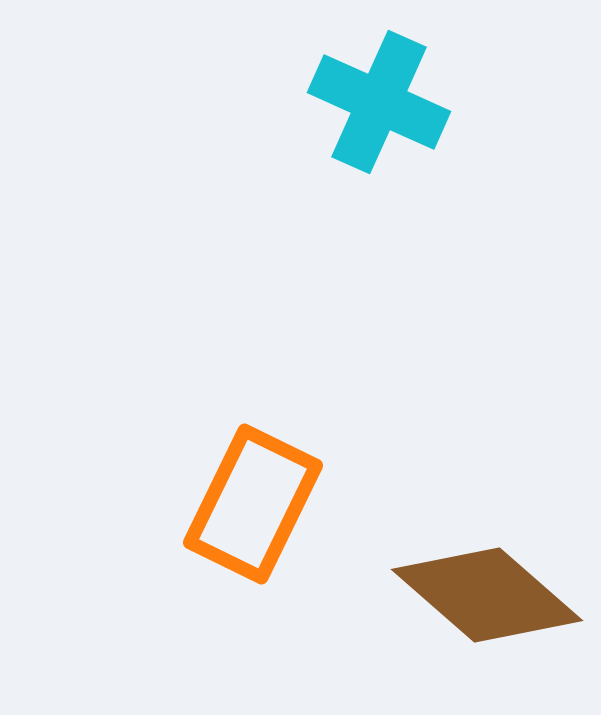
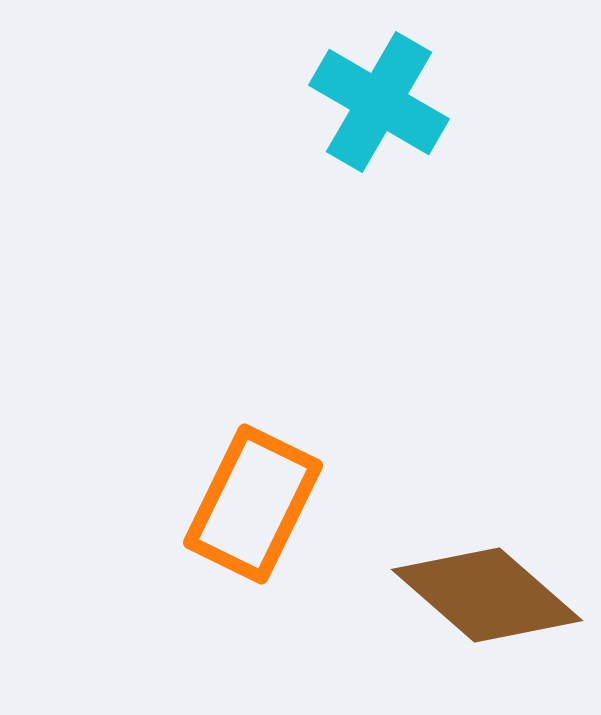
cyan cross: rotated 6 degrees clockwise
